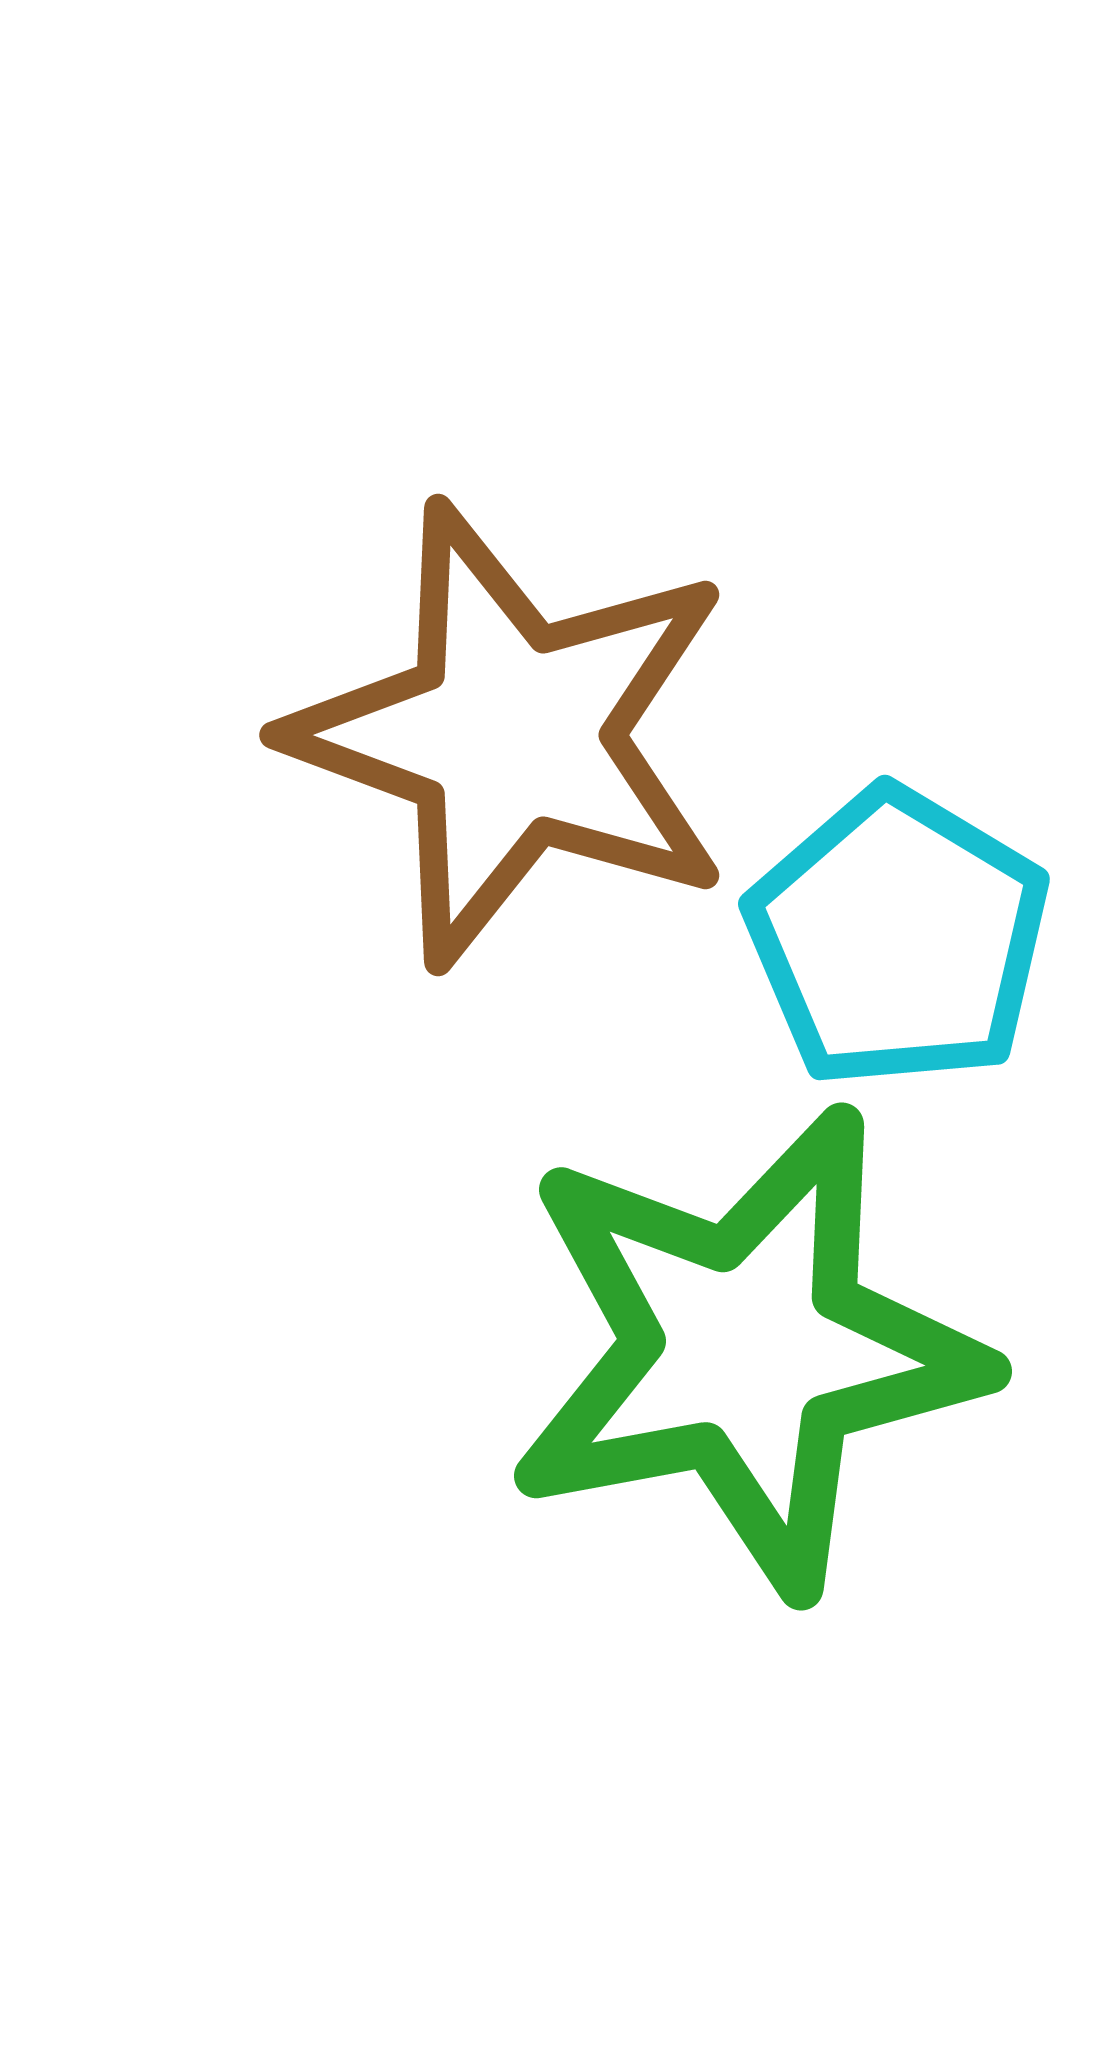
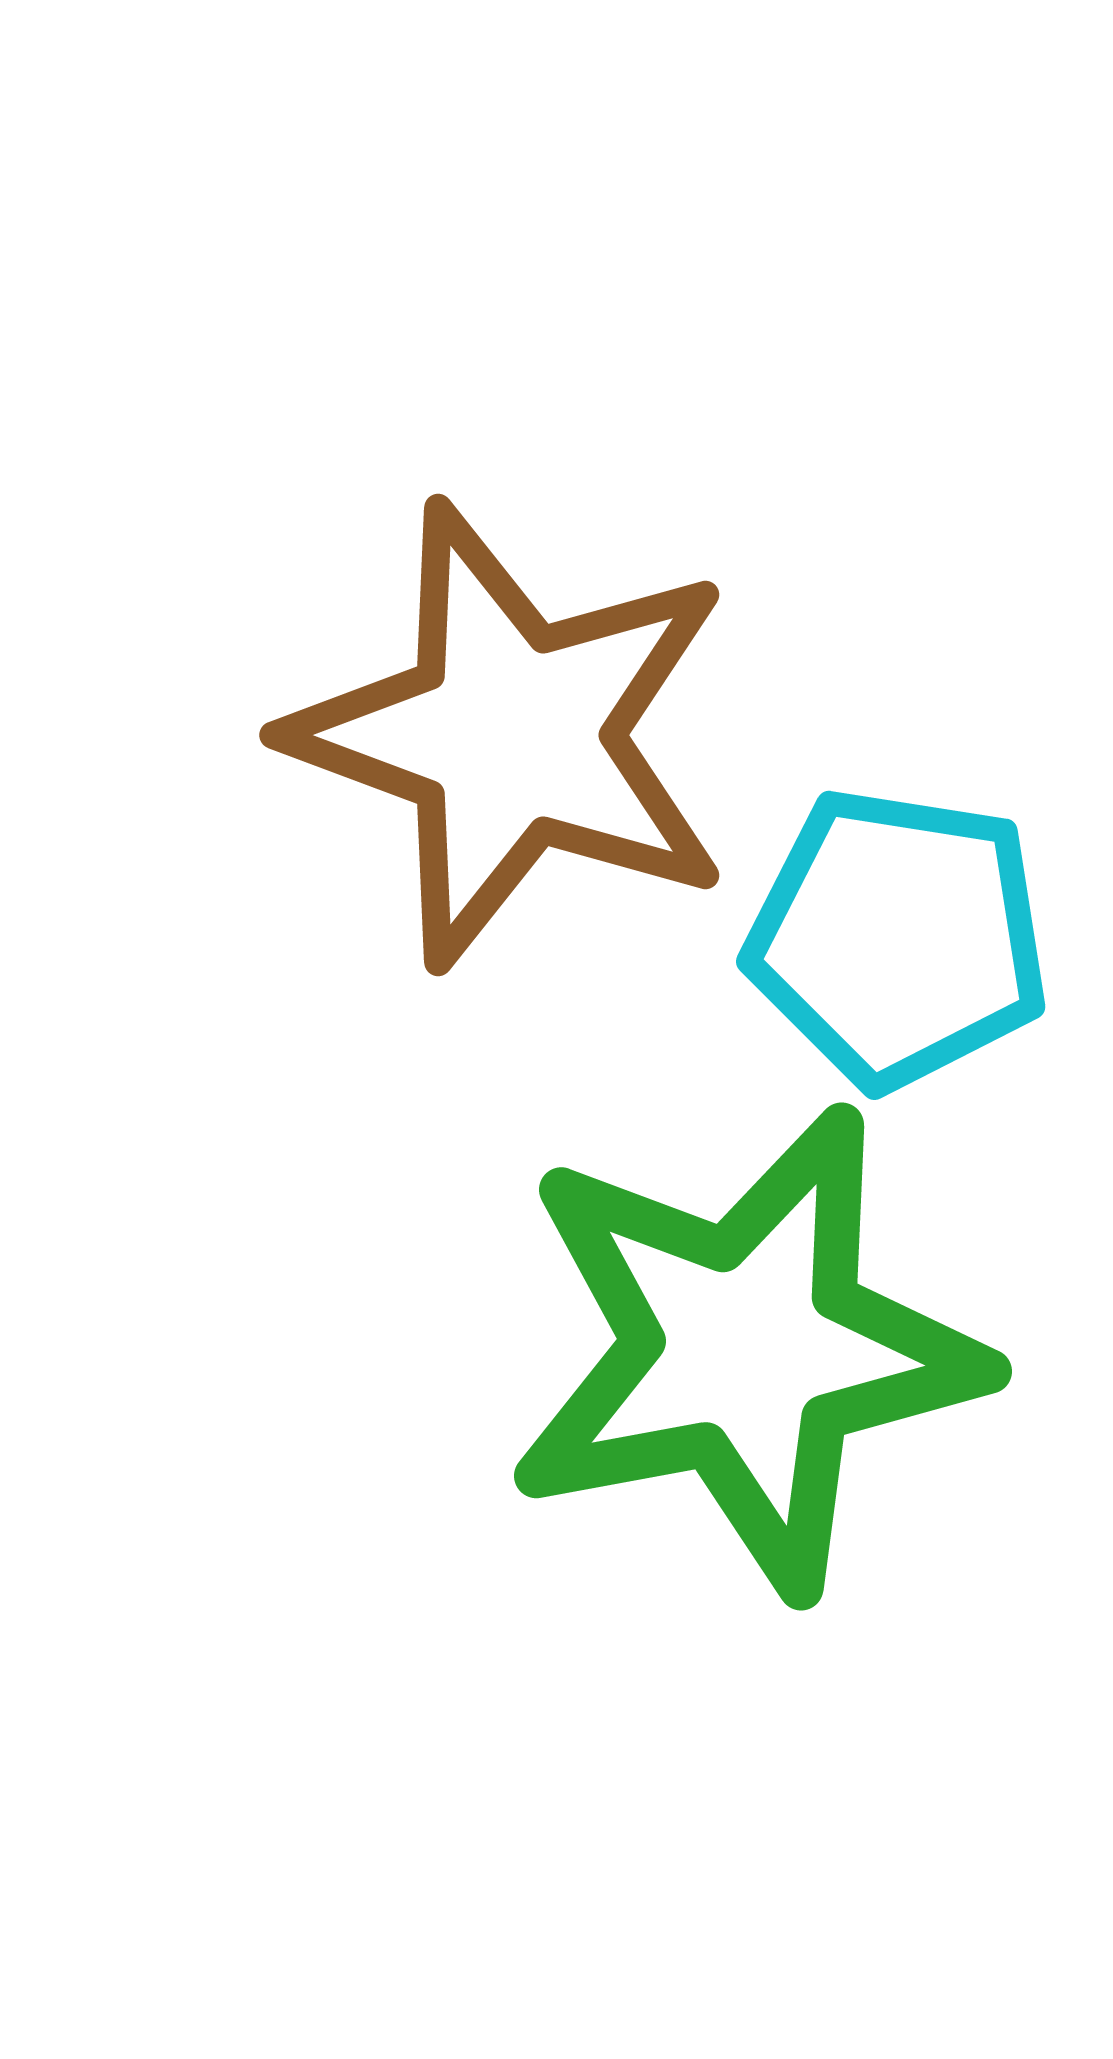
cyan pentagon: rotated 22 degrees counterclockwise
